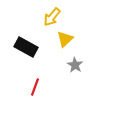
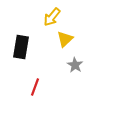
black rectangle: moved 5 px left; rotated 70 degrees clockwise
